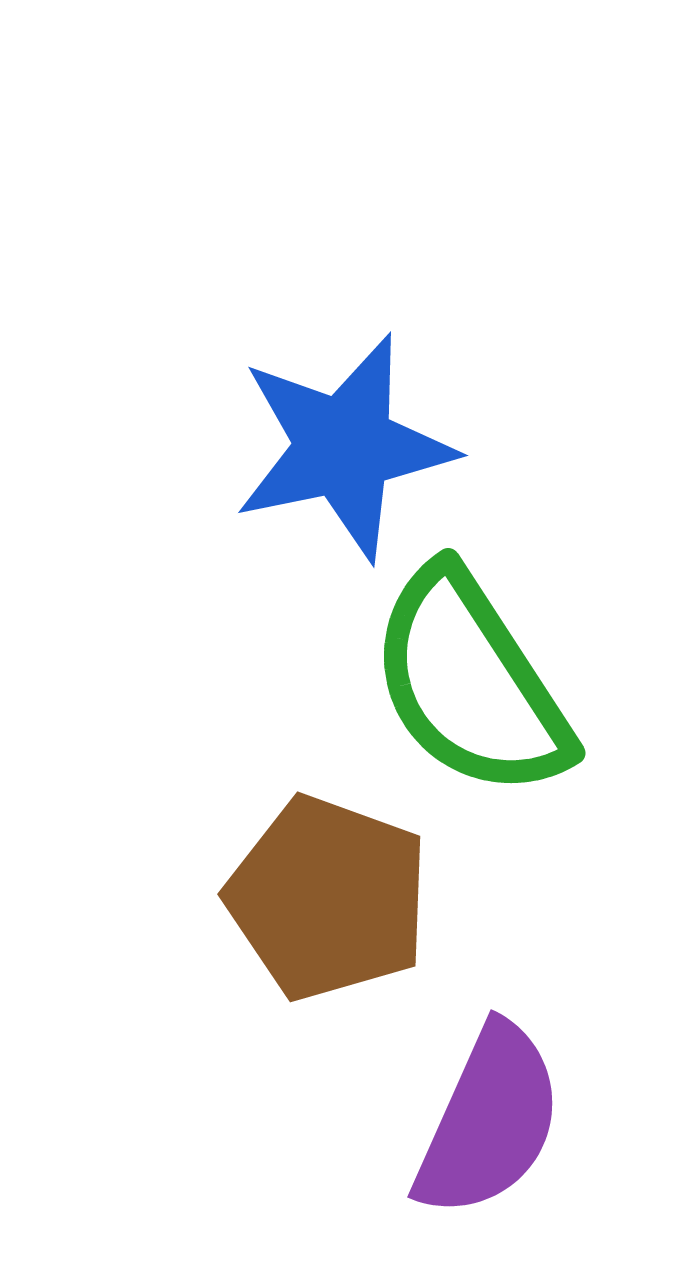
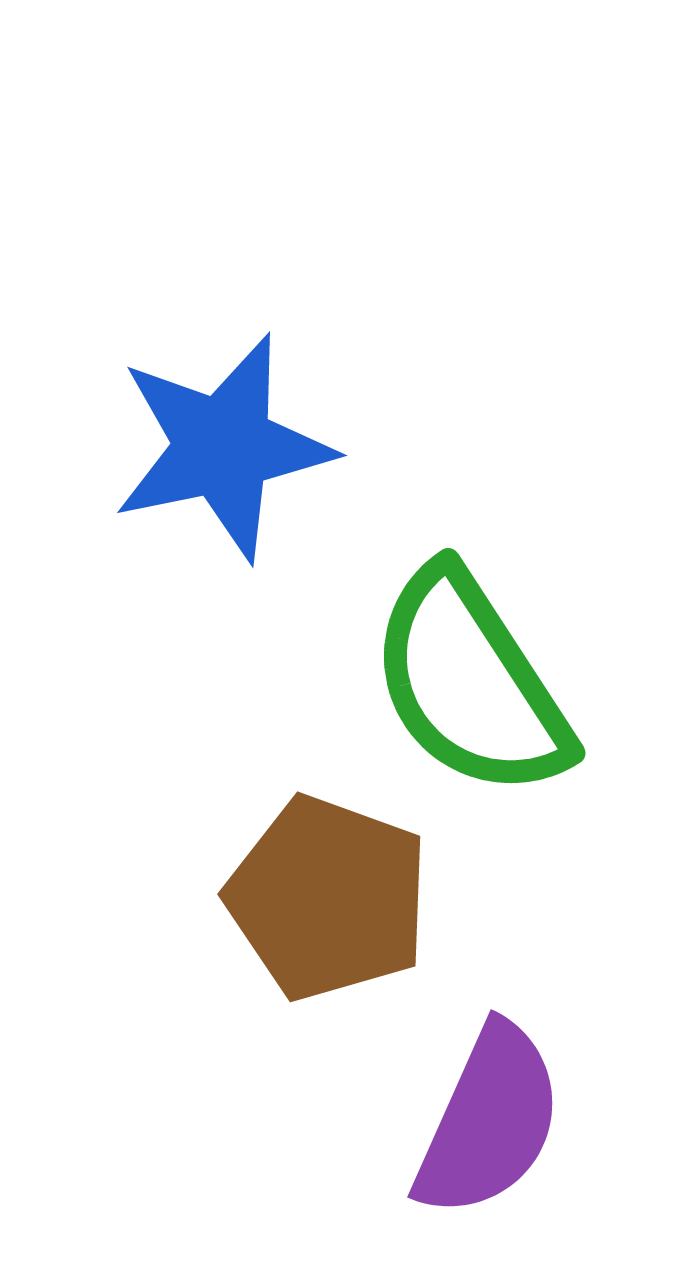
blue star: moved 121 px left
